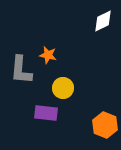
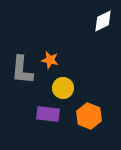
orange star: moved 2 px right, 5 px down
gray L-shape: moved 1 px right
purple rectangle: moved 2 px right, 1 px down
orange hexagon: moved 16 px left, 9 px up
